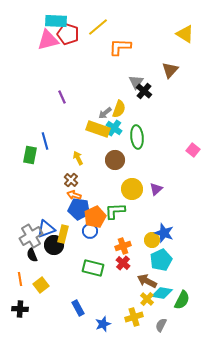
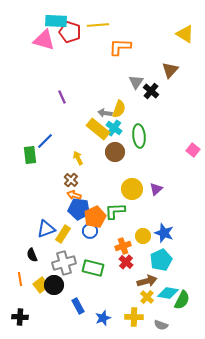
yellow line at (98, 27): moved 2 px up; rotated 35 degrees clockwise
red pentagon at (68, 34): moved 2 px right, 2 px up
pink triangle at (48, 40): moved 4 px left; rotated 30 degrees clockwise
black cross at (144, 91): moved 7 px right
gray arrow at (105, 113): rotated 48 degrees clockwise
yellow rectangle at (98, 129): rotated 20 degrees clockwise
green ellipse at (137, 137): moved 2 px right, 1 px up
blue line at (45, 141): rotated 60 degrees clockwise
green rectangle at (30, 155): rotated 18 degrees counterclockwise
brown circle at (115, 160): moved 8 px up
yellow rectangle at (63, 234): rotated 18 degrees clockwise
gray cross at (31, 236): moved 33 px right, 27 px down; rotated 15 degrees clockwise
yellow circle at (152, 240): moved 9 px left, 4 px up
black circle at (54, 245): moved 40 px down
red cross at (123, 263): moved 3 px right, 1 px up
brown arrow at (147, 281): rotated 138 degrees clockwise
cyan diamond at (162, 293): moved 6 px right
yellow cross at (147, 299): moved 2 px up
blue rectangle at (78, 308): moved 2 px up
black cross at (20, 309): moved 8 px down
yellow cross at (134, 317): rotated 18 degrees clockwise
blue star at (103, 324): moved 6 px up
gray semicircle at (161, 325): rotated 96 degrees counterclockwise
